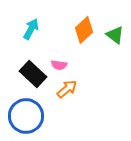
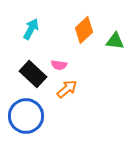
green triangle: moved 6 px down; rotated 30 degrees counterclockwise
